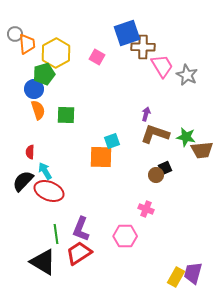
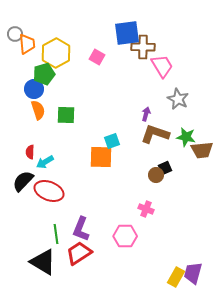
blue square: rotated 12 degrees clockwise
gray star: moved 9 px left, 24 px down
cyan arrow: moved 9 px up; rotated 90 degrees counterclockwise
